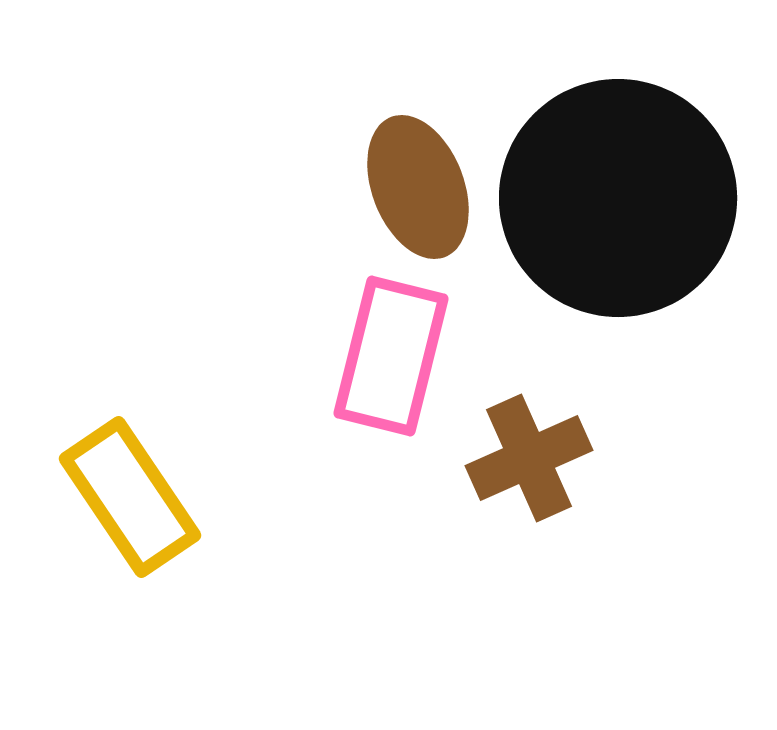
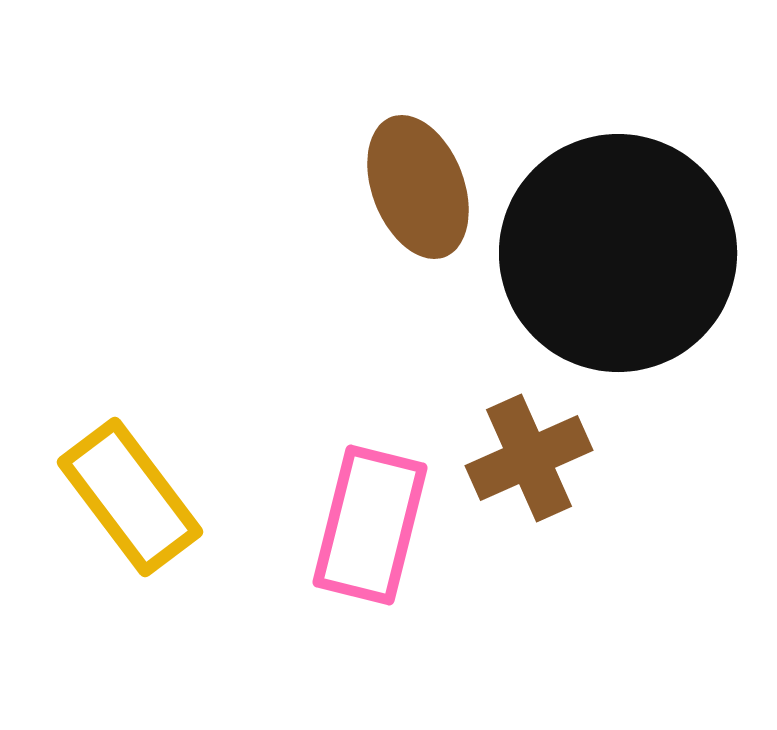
black circle: moved 55 px down
pink rectangle: moved 21 px left, 169 px down
yellow rectangle: rotated 3 degrees counterclockwise
